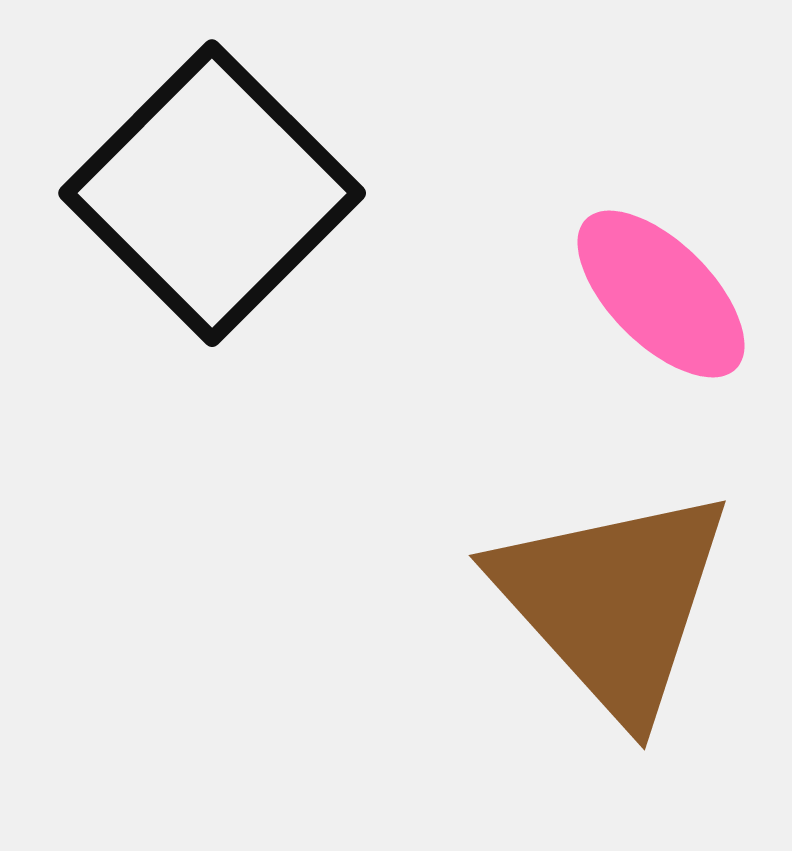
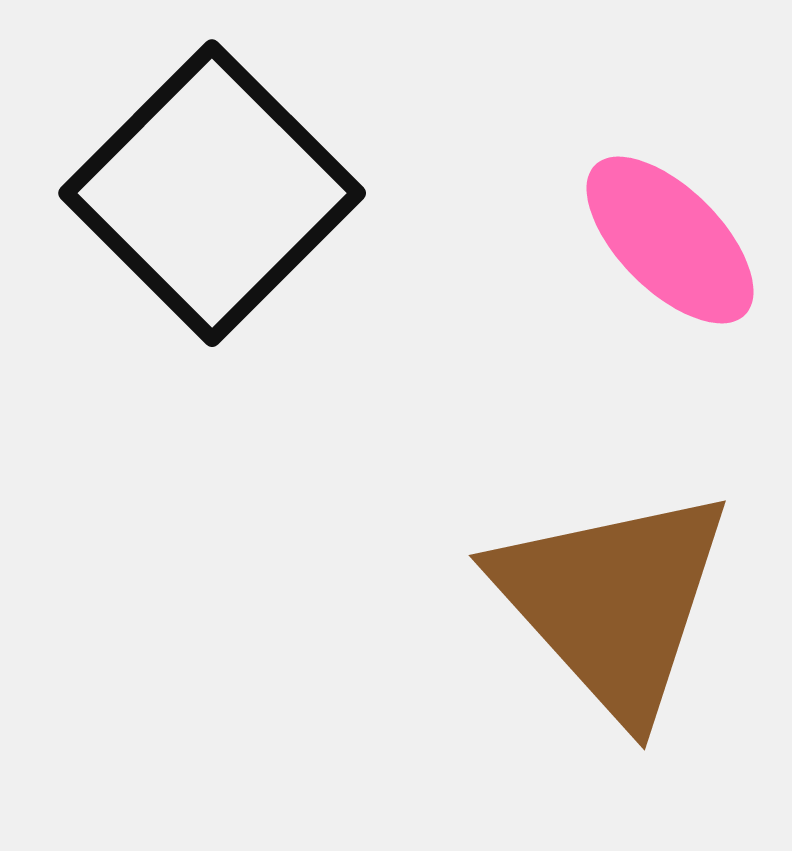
pink ellipse: moved 9 px right, 54 px up
